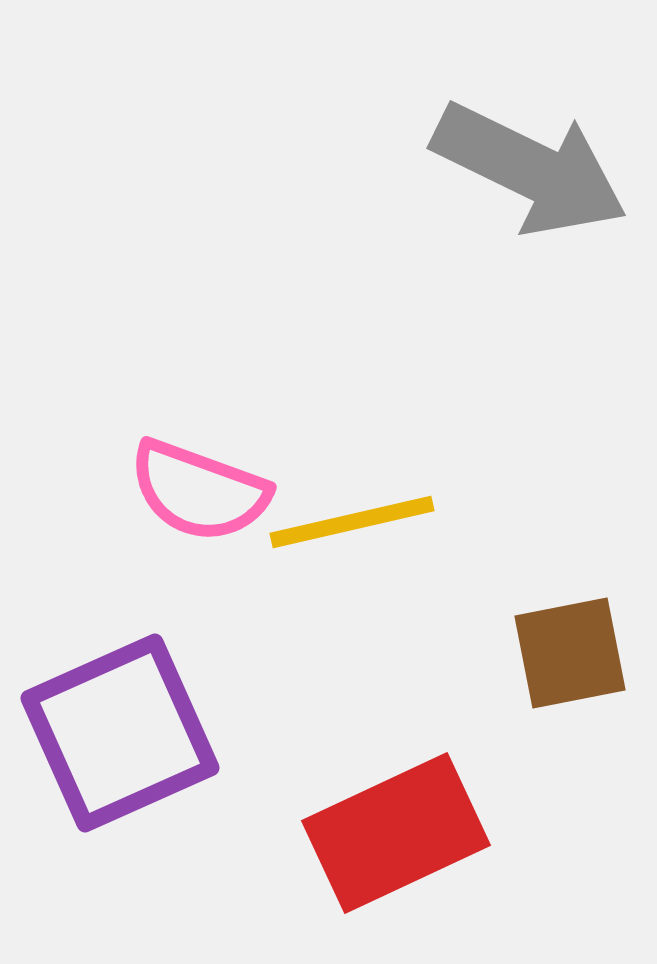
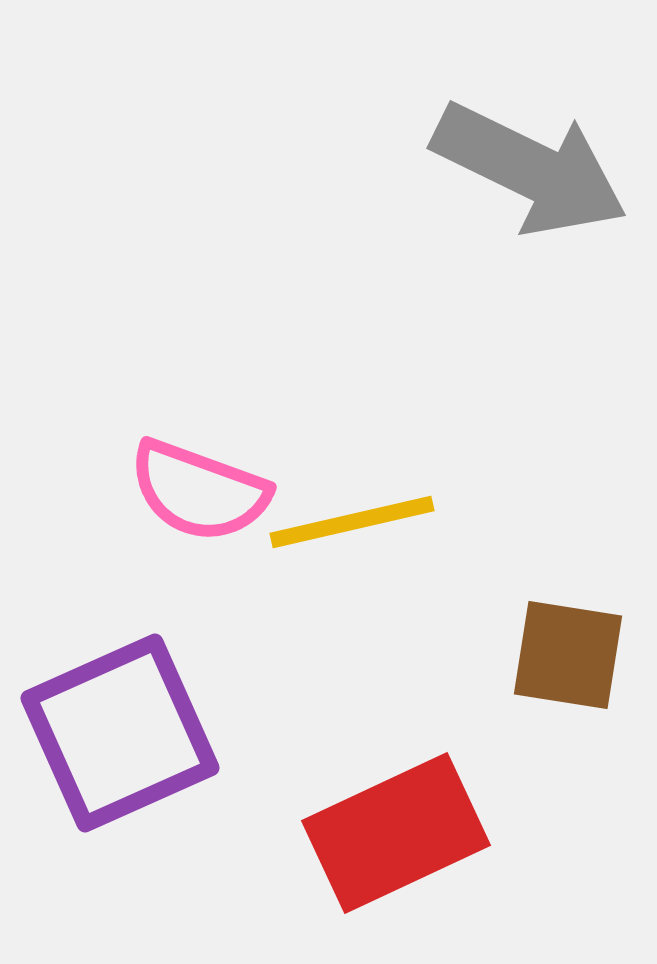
brown square: moved 2 px left, 2 px down; rotated 20 degrees clockwise
